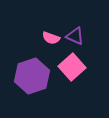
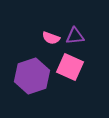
purple triangle: rotated 30 degrees counterclockwise
pink square: moved 2 px left; rotated 24 degrees counterclockwise
